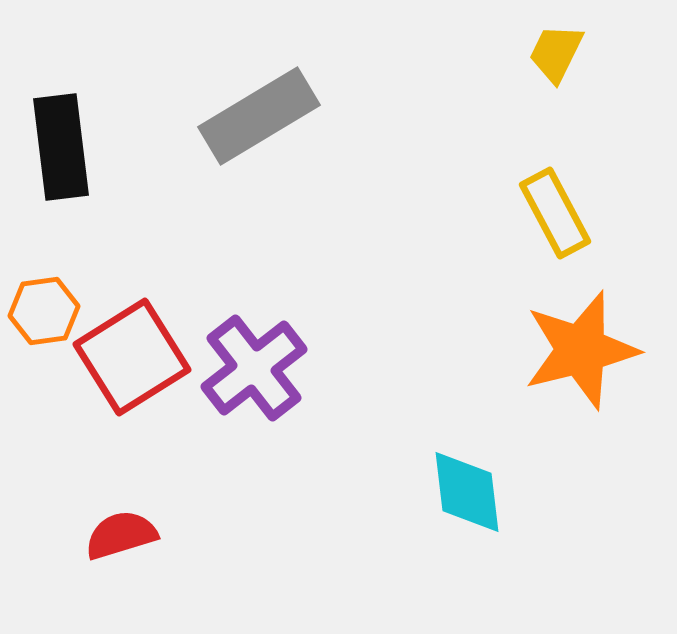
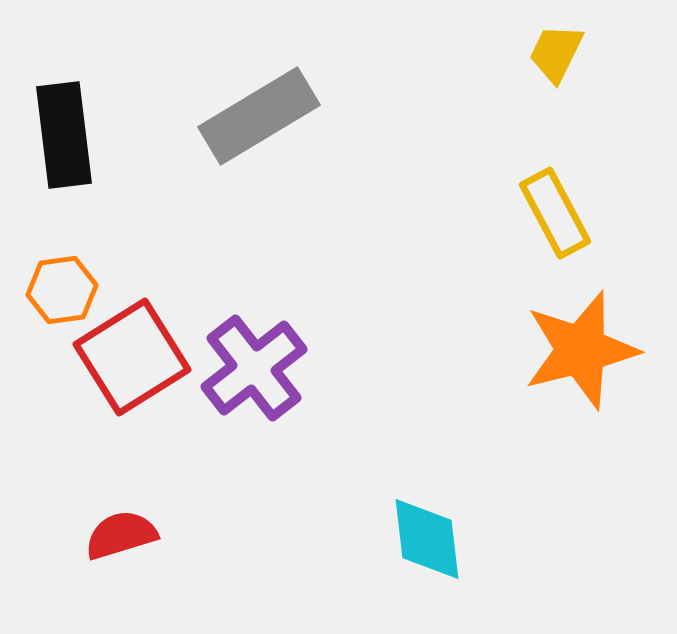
black rectangle: moved 3 px right, 12 px up
orange hexagon: moved 18 px right, 21 px up
cyan diamond: moved 40 px left, 47 px down
